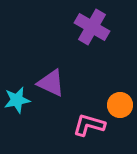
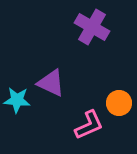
cyan star: rotated 16 degrees clockwise
orange circle: moved 1 px left, 2 px up
pink L-shape: rotated 140 degrees clockwise
